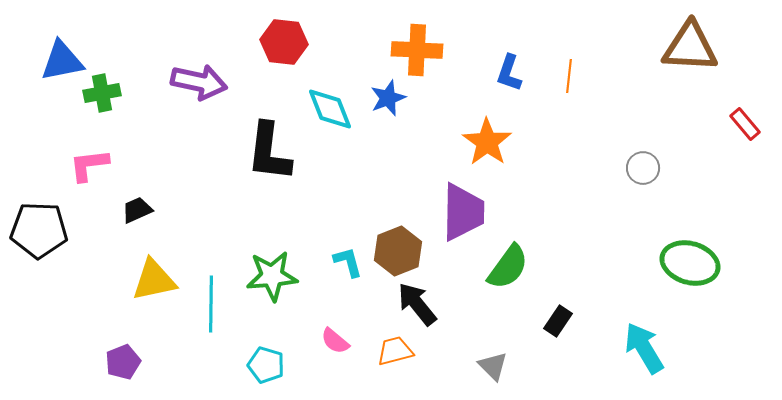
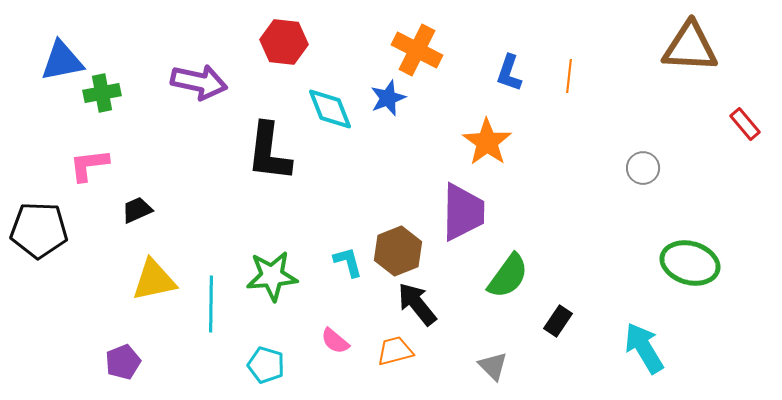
orange cross: rotated 24 degrees clockwise
green semicircle: moved 9 px down
